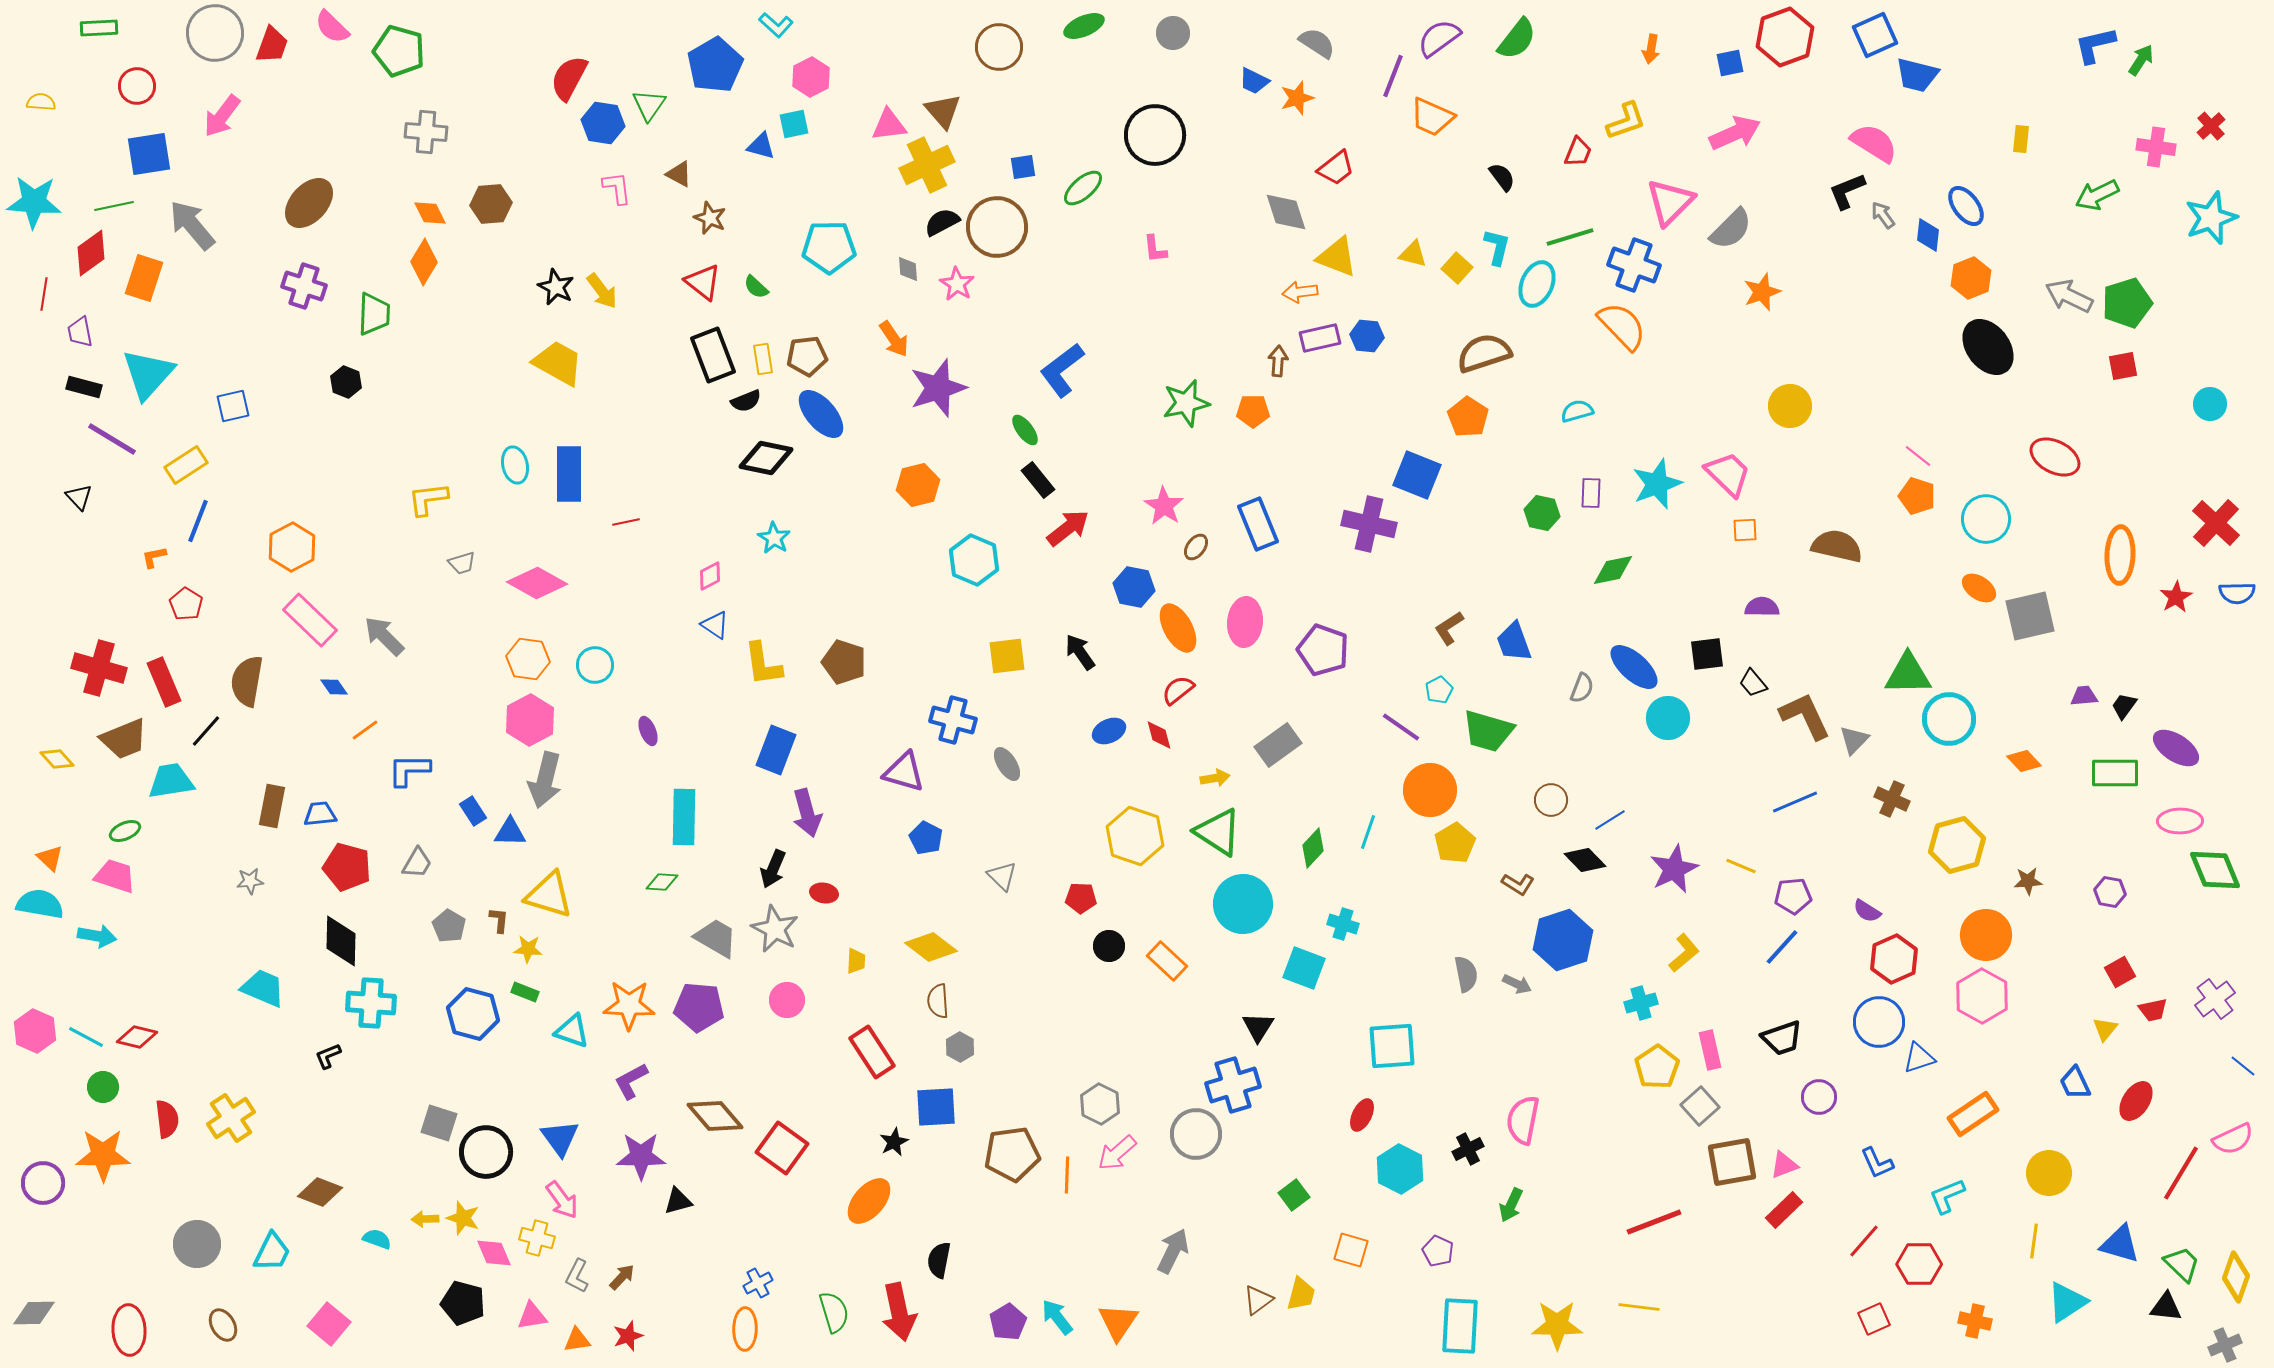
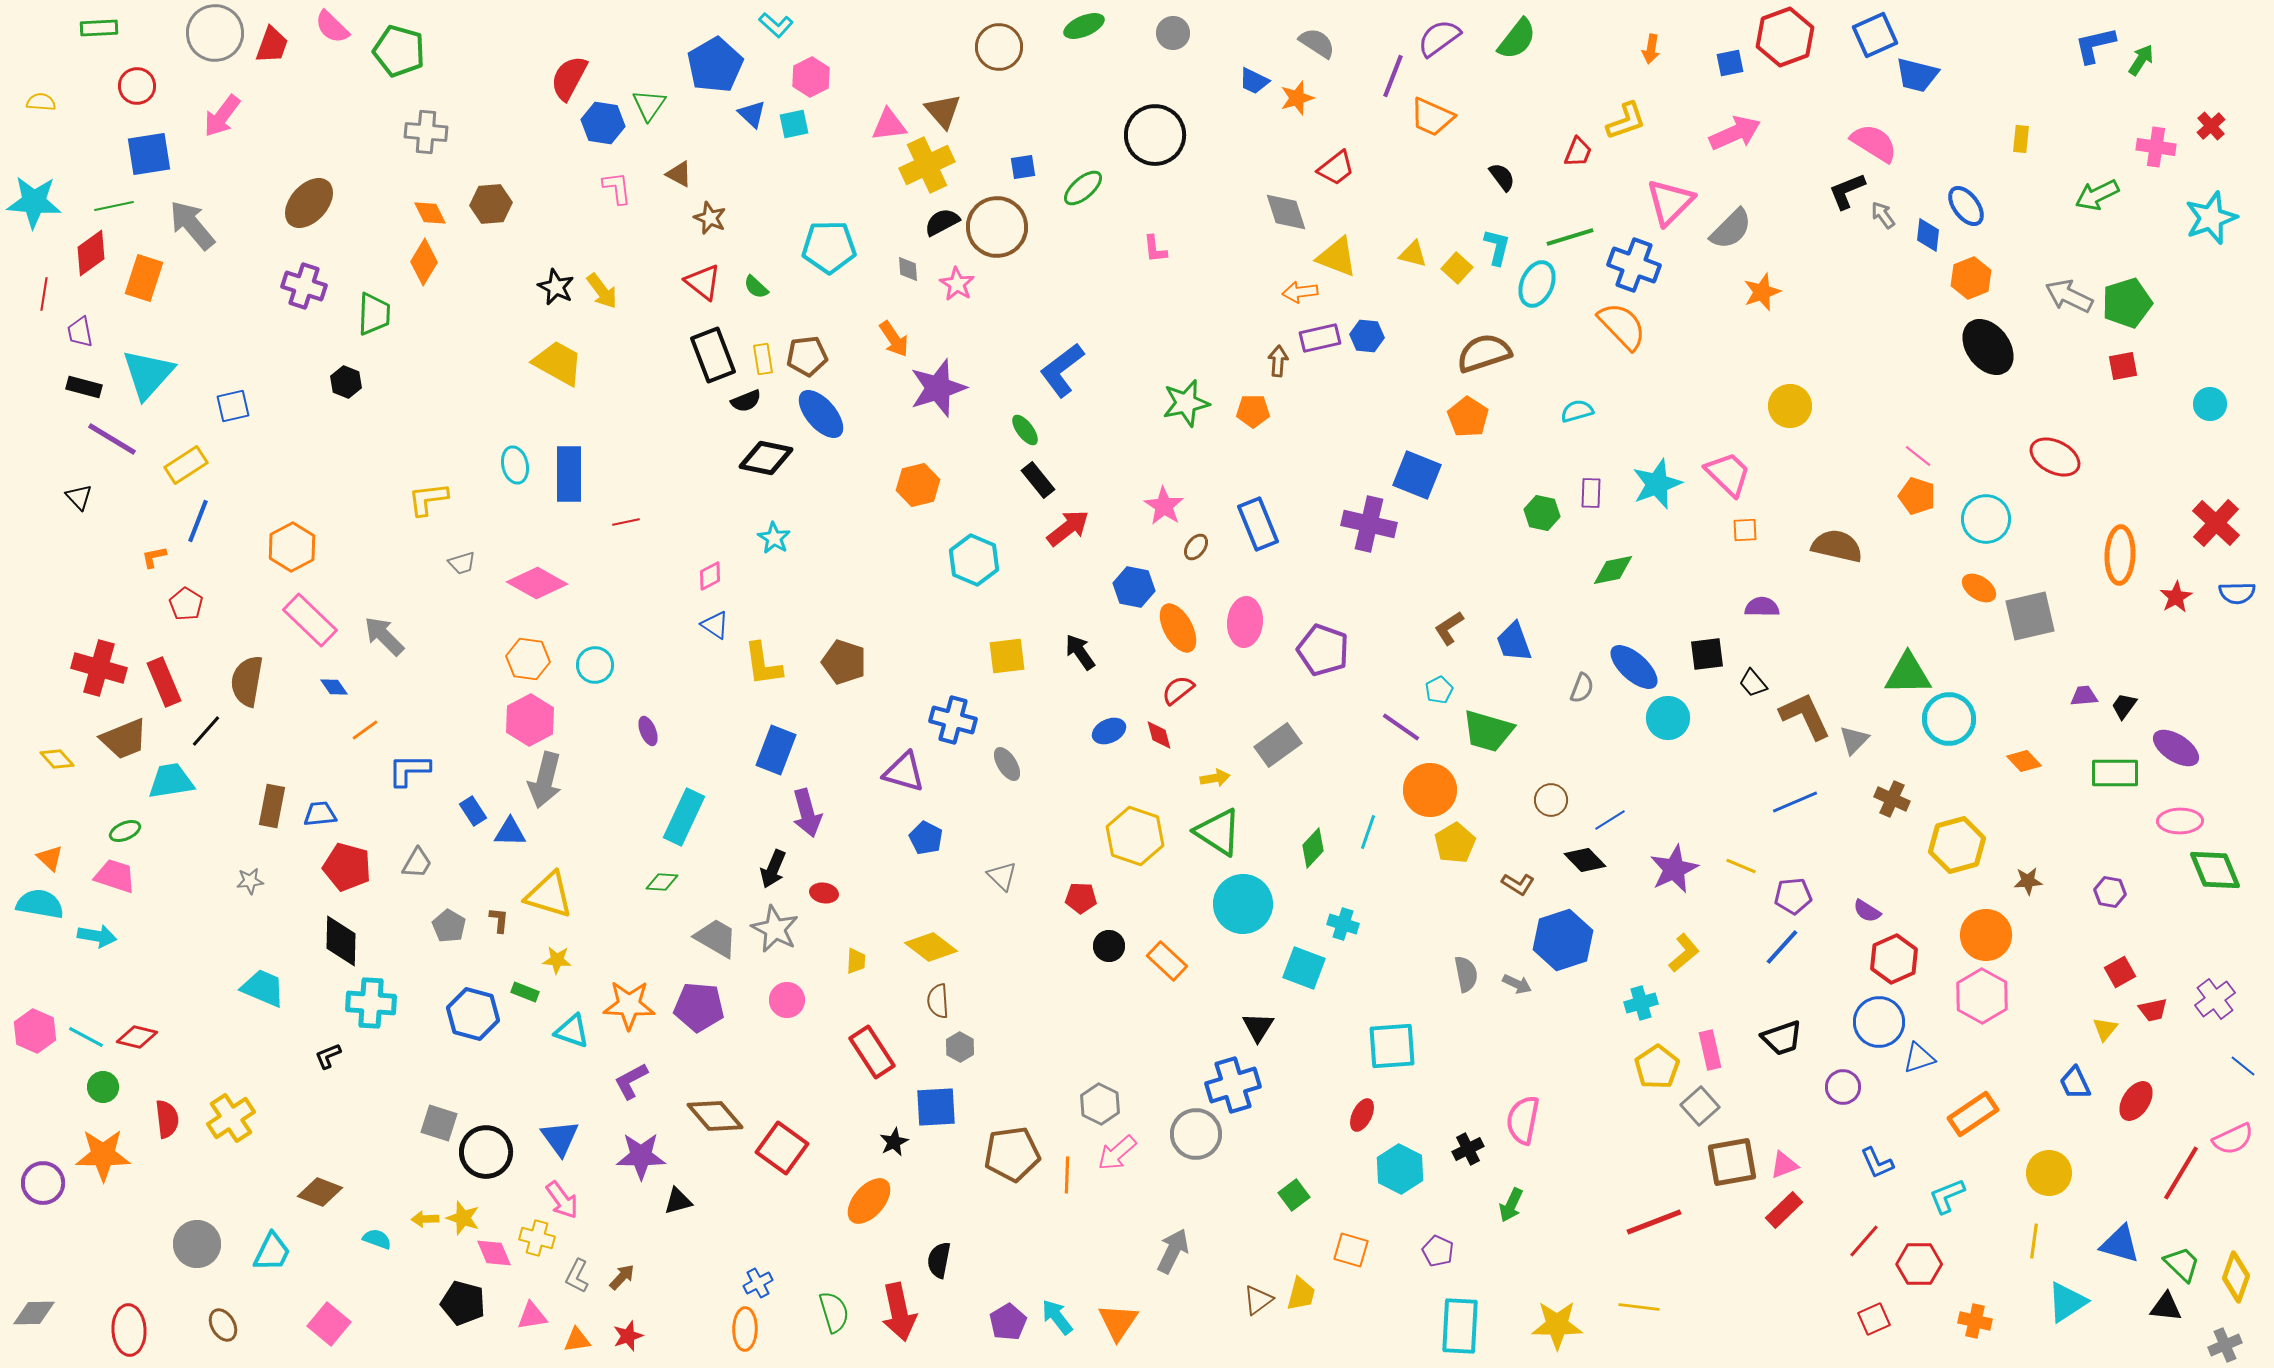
blue triangle at (761, 146): moved 9 px left, 32 px up; rotated 28 degrees clockwise
cyan rectangle at (684, 817): rotated 24 degrees clockwise
yellow star at (528, 949): moved 29 px right, 11 px down
purple circle at (1819, 1097): moved 24 px right, 10 px up
